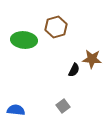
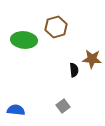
black semicircle: rotated 32 degrees counterclockwise
